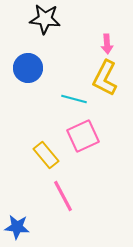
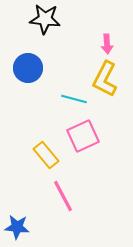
yellow L-shape: moved 1 px down
